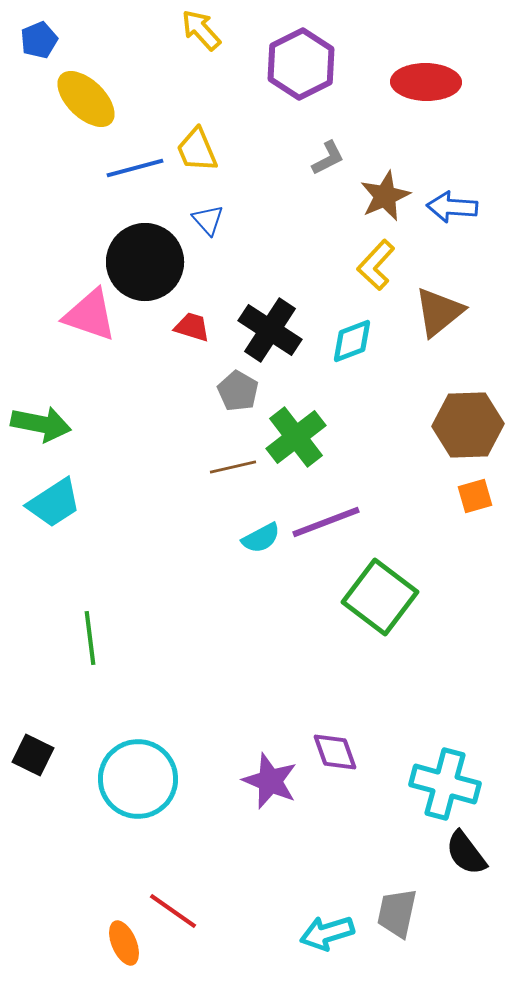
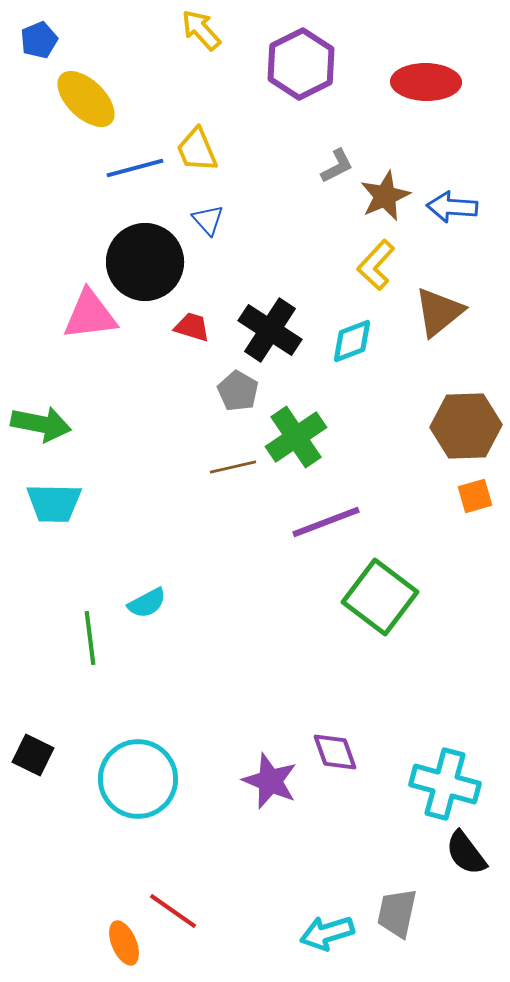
gray L-shape: moved 9 px right, 8 px down
pink triangle: rotated 26 degrees counterclockwise
brown hexagon: moved 2 px left, 1 px down
green cross: rotated 4 degrees clockwise
cyan trapezoid: rotated 34 degrees clockwise
cyan semicircle: moved 114 px left, 65 px down
